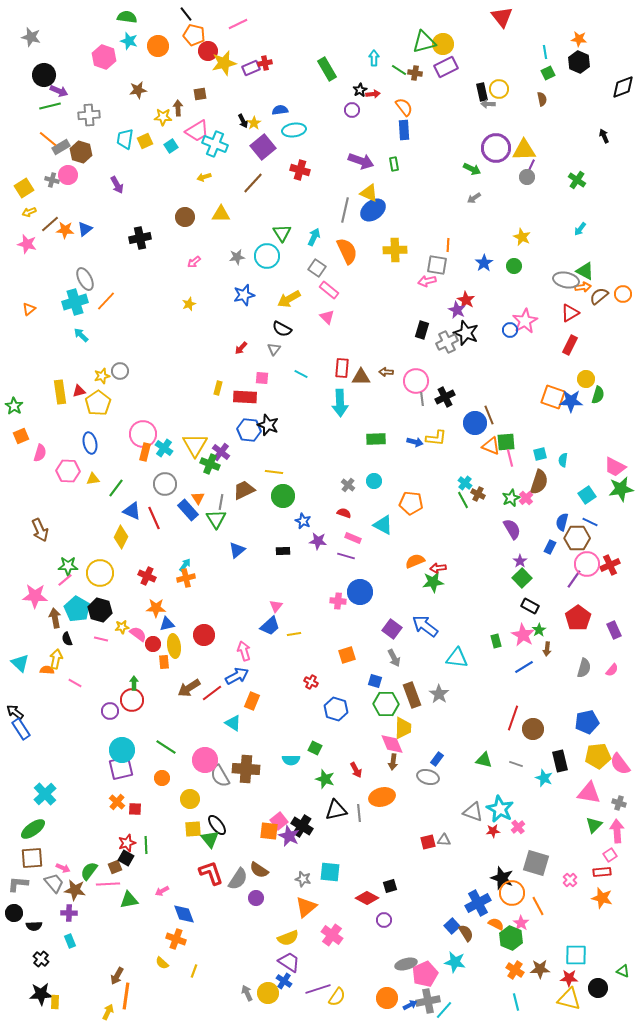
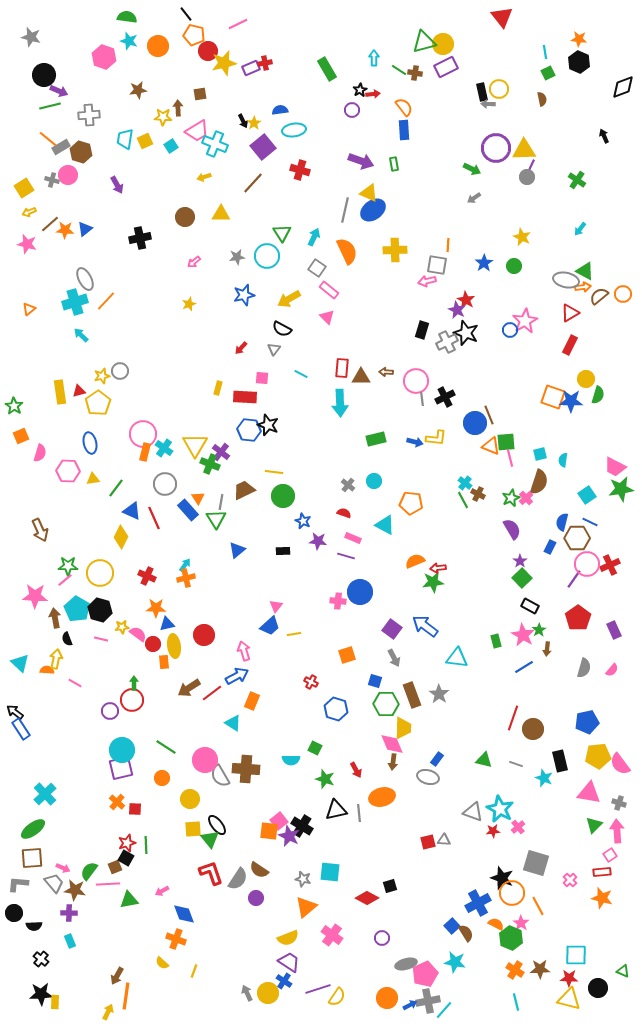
green rectangle at (376, 439): rotated 12 degrees counterclockwise
cyan triangle at (383, 525): moved 2 px right
purple circle at (384, 920): moved 2 px left, 18 px down
